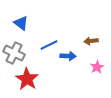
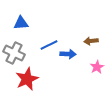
blue triangle: rotated 42 degrees counterclockwise
blue arrow: moved 2 px up
red star: rotated 15 degrees clockwise
